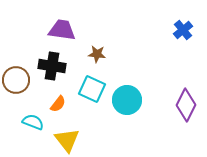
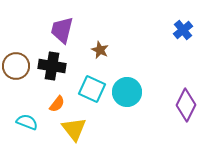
purple trapezoid: rotated 84 degrees counterclockwise
brown star: moved 3 px right, 4 px up; rotated 18 degrees clockwise
brown circle: moved 14 px up
cyan circle: moved 8 px up
orange semicircle: moved 1 px left
cyan semicircle: moved 6 px left
yellow triangle: moved 7 px right, 11 px up
